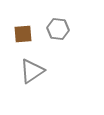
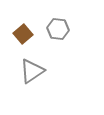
brown square: rotated 36 degrees counterclockwise
